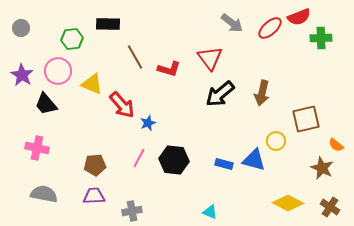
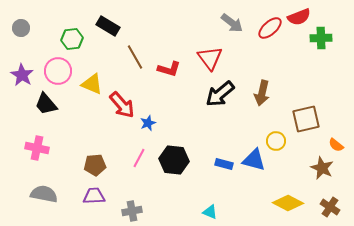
black rectangle: moved 2 px down; rotated 30 degrees clockwise
